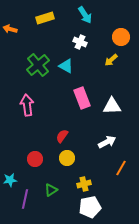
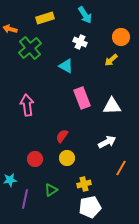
green cross: moved 8 px left, 17 px up
